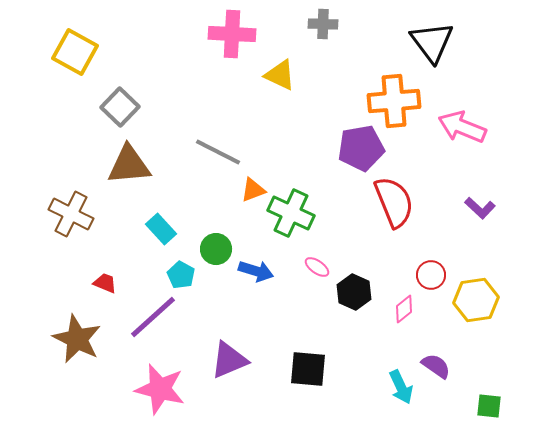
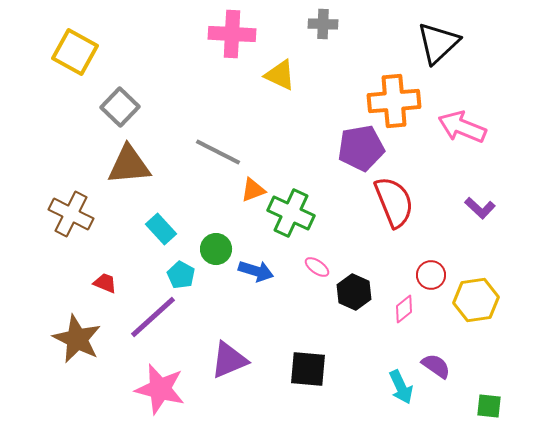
black triangle: moved 6 px right, 1 px down; rotated 24 degrees clockwise
